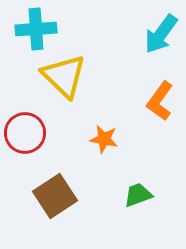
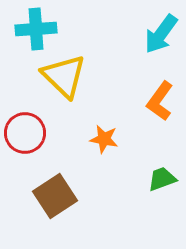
green trapezoid: moved 24 px right, 16 px up
